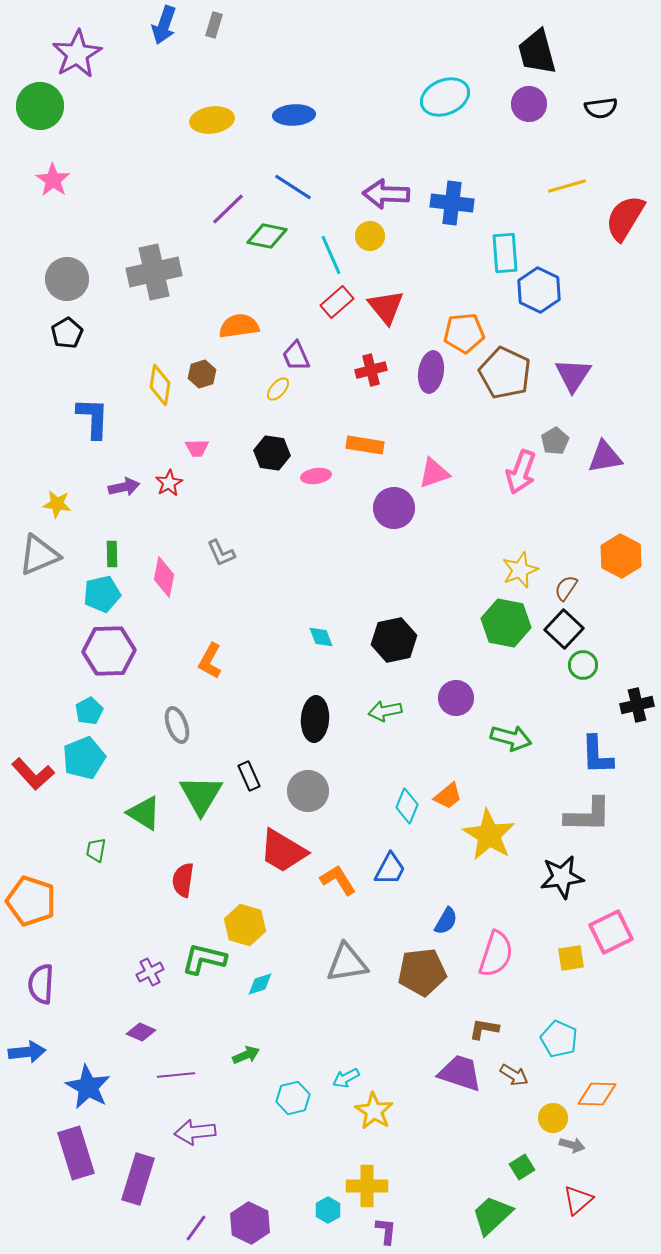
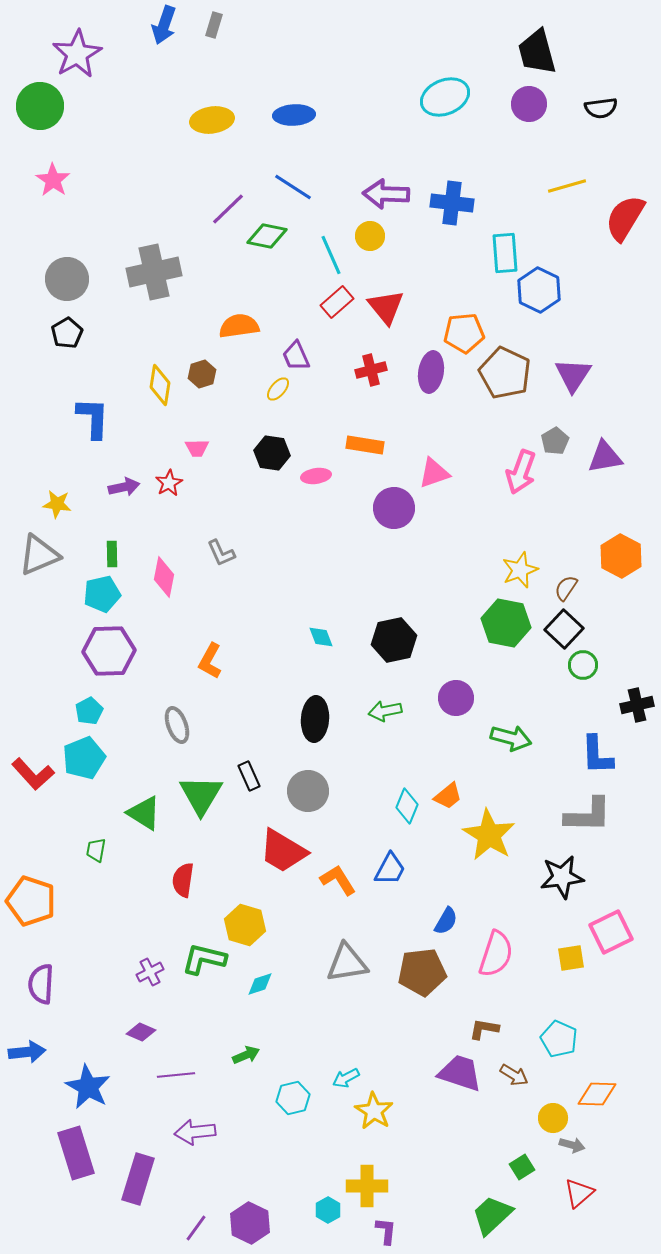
red triangle at (578, 1200): moved 1 px right, 7 px up
